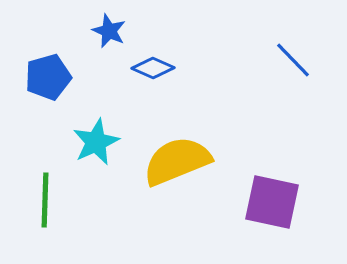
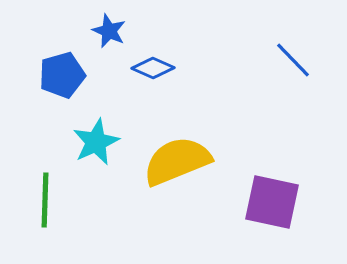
blue pentagon: moved 14 px right, 2 px up
